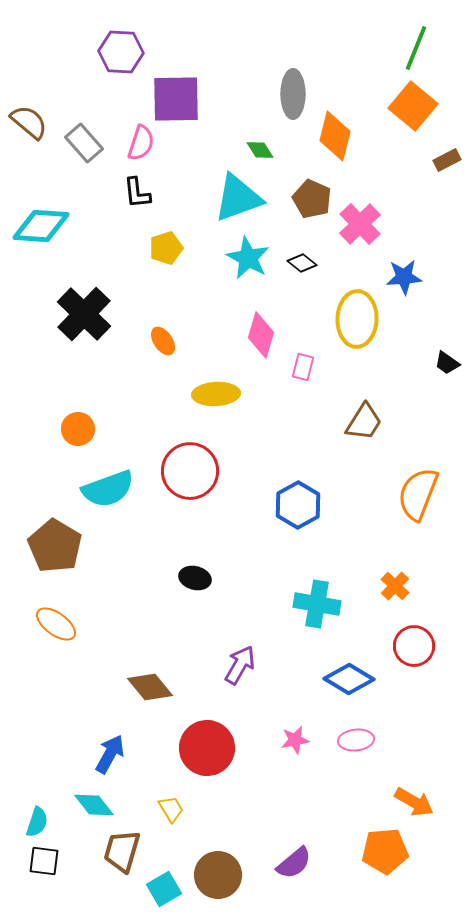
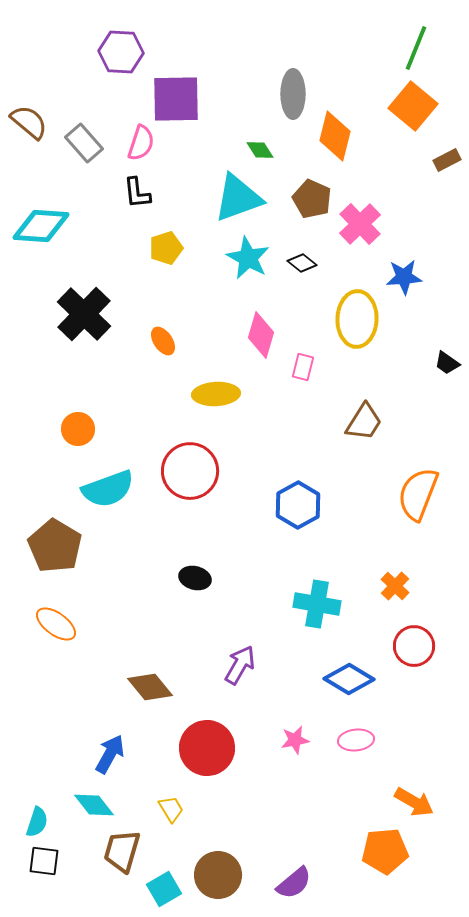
purple semicircle at (294, 863): moved 20 px down
